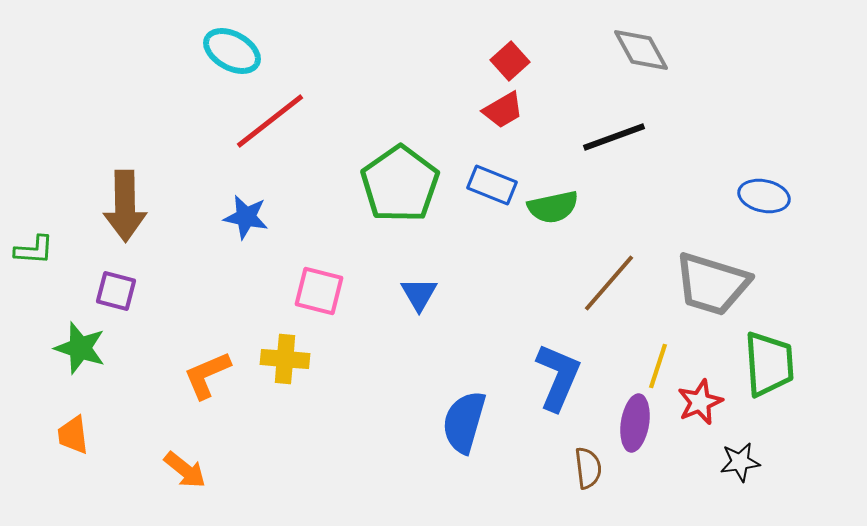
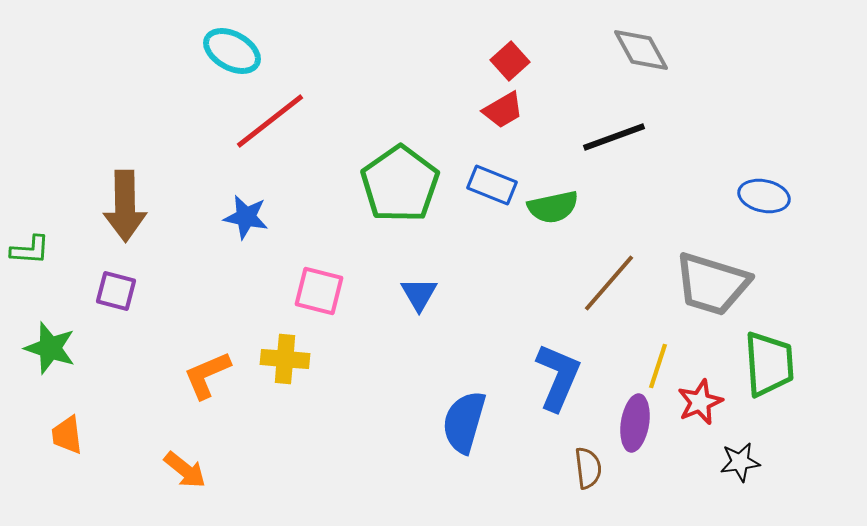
green L-shape: moved 4 px left
green star: moved 30 px left
orange trapezoid: moved 6 px left
